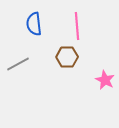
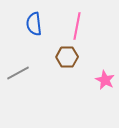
pink line: rotated 16 degrees clockwise
gray line: moved 9 px down
